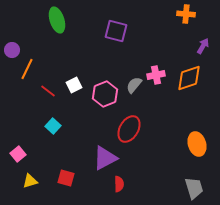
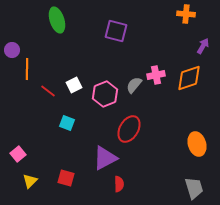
orange line: rotated 25 degrees counterclockwise
cyan square: moved 14 px right, 3 px up; rotated 21 degrees counterclockwise
yellow triangle: rotated 28 degrees counterclockwise
